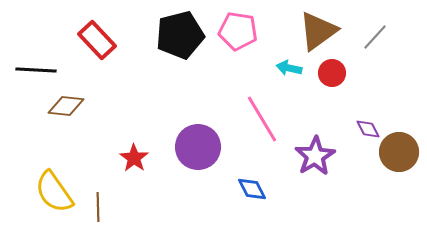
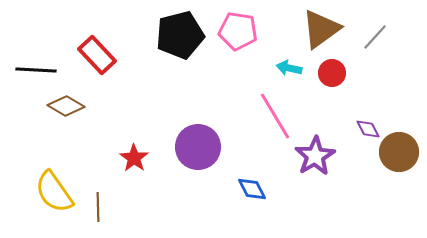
brown triangle: moved 3 px right, 2 px up
red rectangle: moved 15 px down
brown diamond: rotated 24 degrees clockwise
pink line: moved 13 px right, 3 px up
